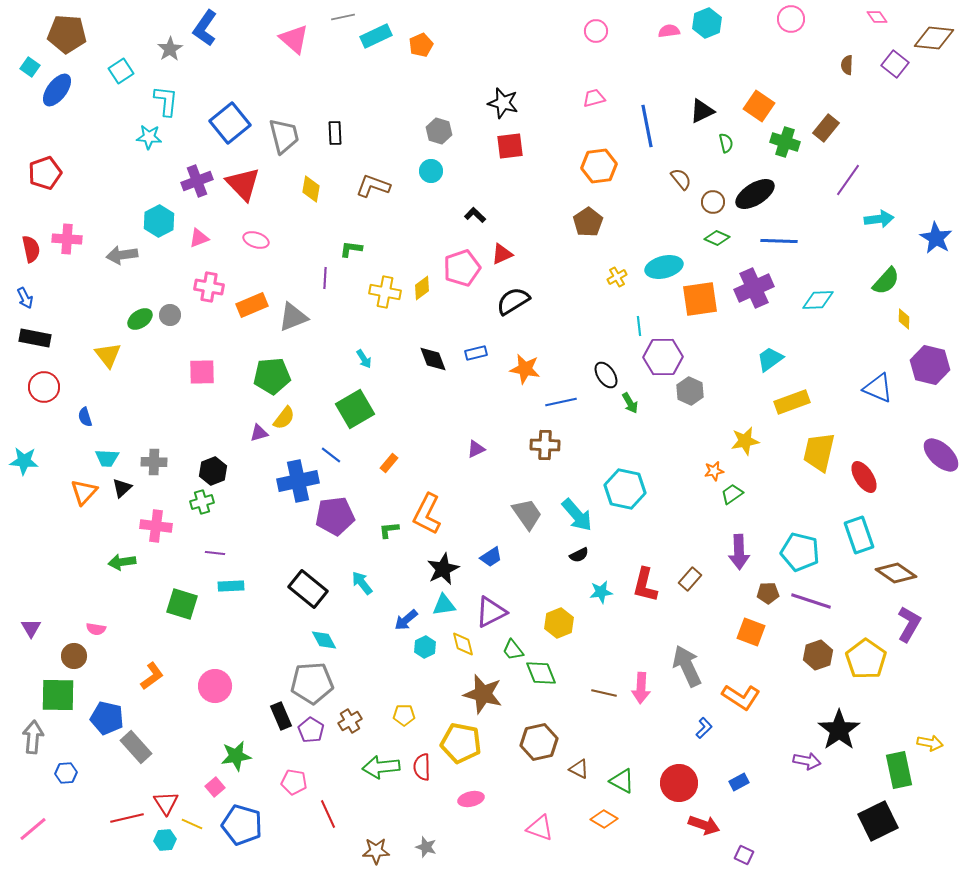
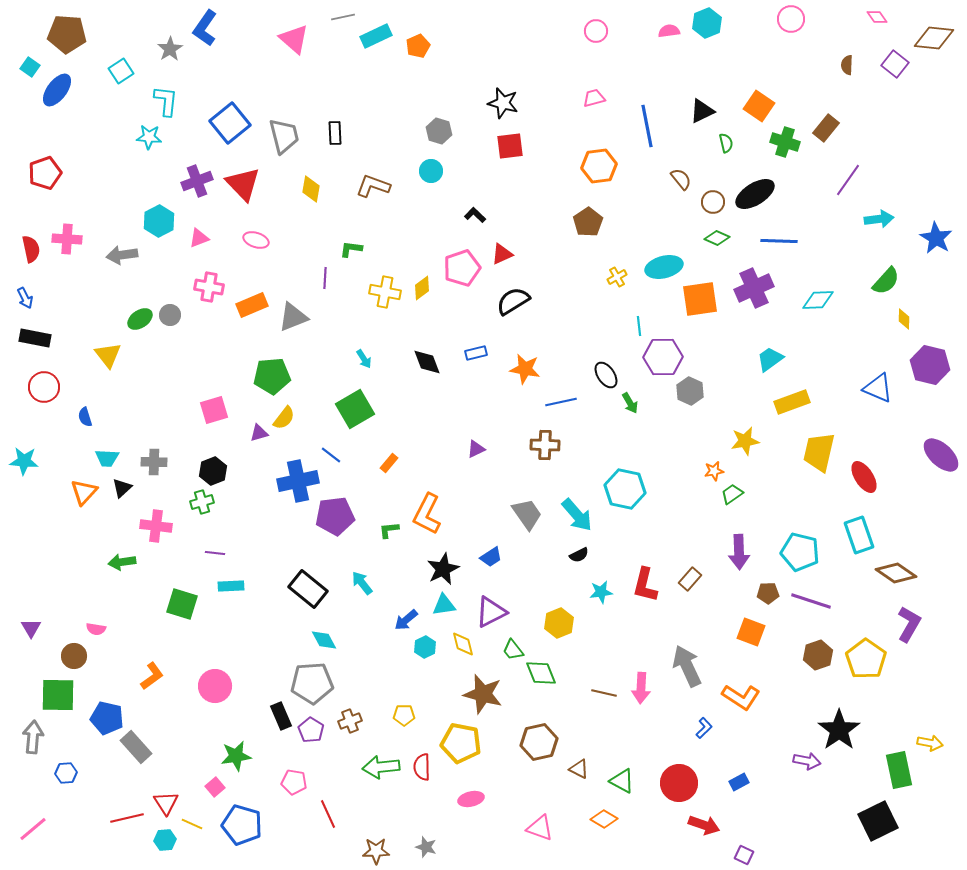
orange pentagon at (421, 45): moved 3 px left, 1 px down
black diamond at (433, 359): moved 6 px left, 3 px down
pink square at (202, 372): moved 12 px right, 38 px down; rotated 16 degrees counterclockwise
brown cross at (350, 721): rotated 10 degrees clockwise
